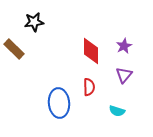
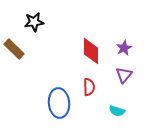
purple star: moved 2 px down
